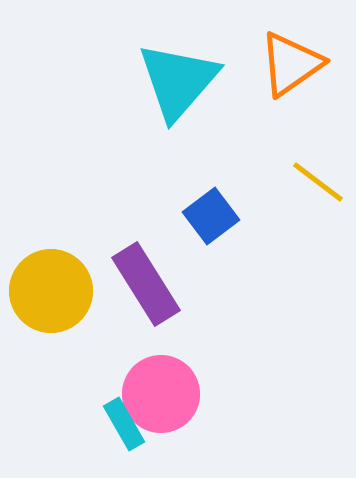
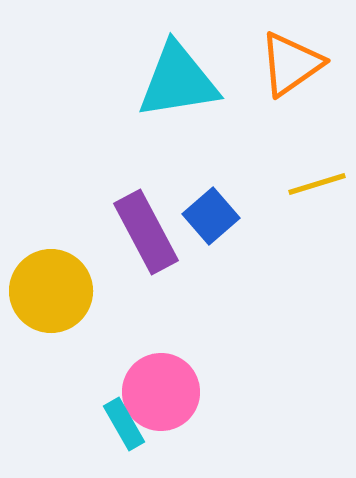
cyan triangle: rotated 40 degrees clockwise
yellow line: moved 1 px left, 2 px down; rotated 54 degrees counterclockwise
blue square: rotated 4 degrees counterclockwise
purple rectangle: moved 52 px up; rotated 4 degrees clockwise
pink circle: moved 2 px up
